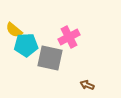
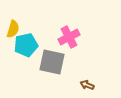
yellow semicircle: moved 1 px left, 1 px up; rotated 114 degrees counterclockwise
cyan pentagon: rotated 10 degrees counterclockwise
gray square: moved 2 px right, 4 px down
